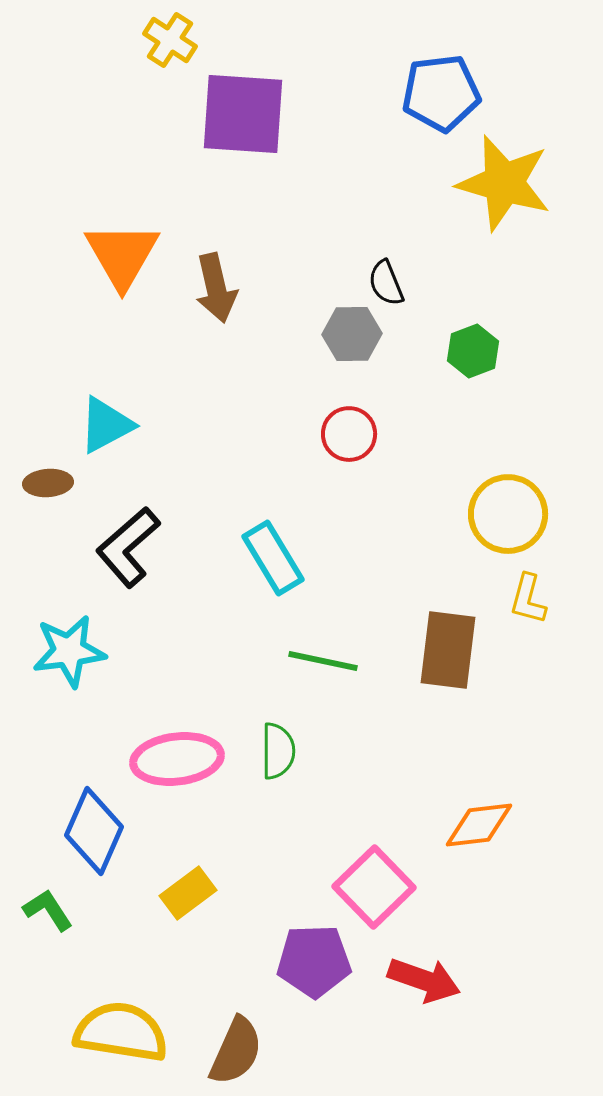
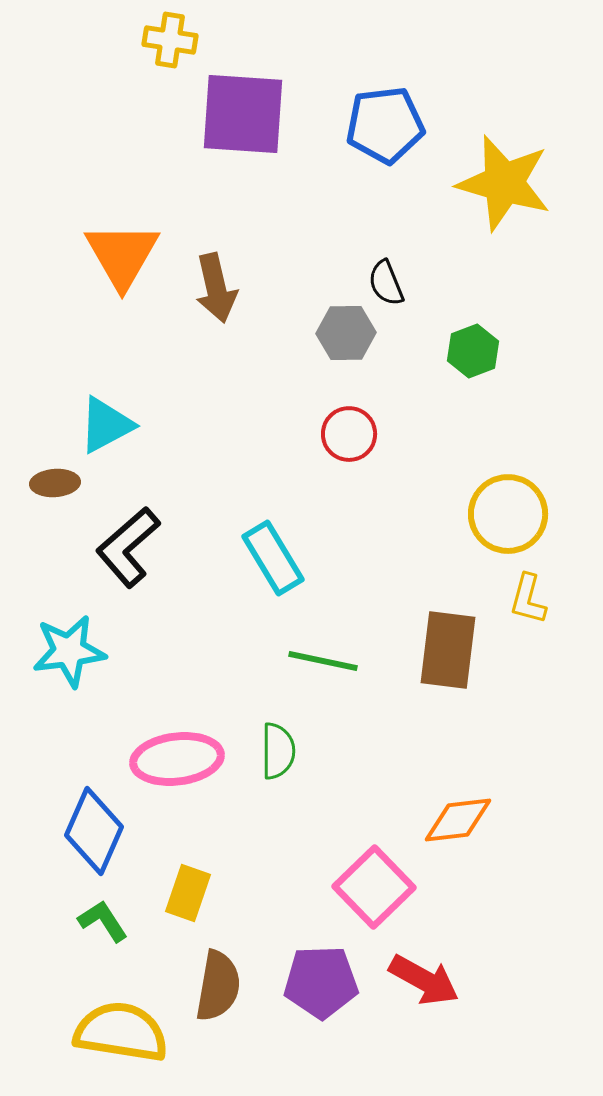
yellow cross: rotated 24 degrees counterclockwise
blue pentagon: moved 56 px left, 32 px down
gray hexagon: moved 6 px left, 1 px up
brown ellipse: moved 7 px right
orange diamond: moved 21 px left, 5 px up
yellow rectangle: rotated 34 degrees counterclockwise
green L-shape: moved 55 px right, 11 px down
purple pentagon: moved 7 px right, 21 px down
red arrow: rotated 10 degrees clockwise
brown semicircle: moved 18 px left, 65 px up; rotated 14 degrees counterclockwise
